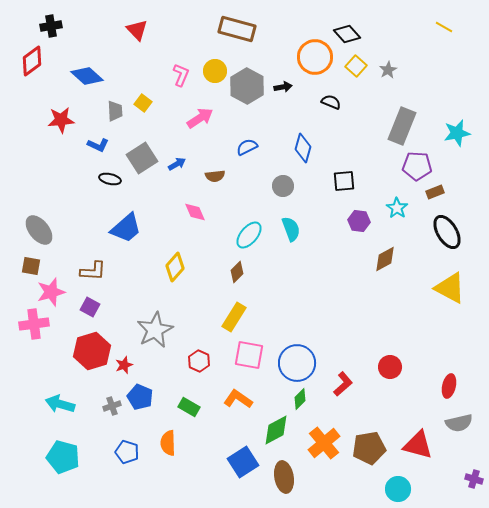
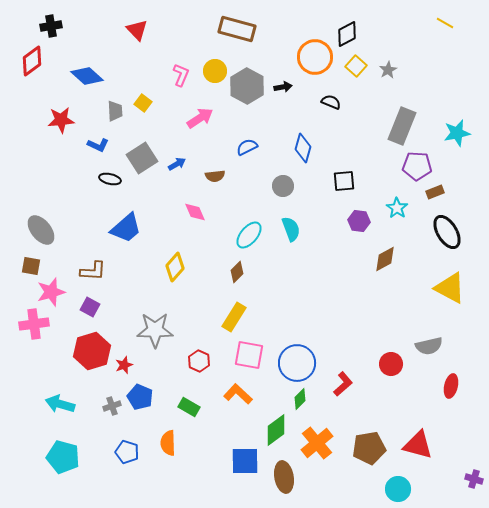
yellow line at (444, 27): moved 1 px right, 4 px up
black diamond at (347, 34): rotated 76 degrees counterclockwise
gray ellipse at (39, 230): moved 2 px right
gray star at (155, 330): rotated 27 degrees clockwise
red circle at (390, 367): moved 1 px right, 3 px up
red ellipse at (449, 386): moved 2 px right
orange L-shape at (238, 399): moved 5 px up; rotated 8 degrees clockwise
gray semicircle at (459, 423): moved 30 px left, 77 px up
green diamond at (276, 430): rotated 8 degrees counterclockwise
orange cross at (324, 443): moved 7 px left
blue square at (243, 462): moved 2 px right, 1 px up; rotated 32 degrees clockwise
